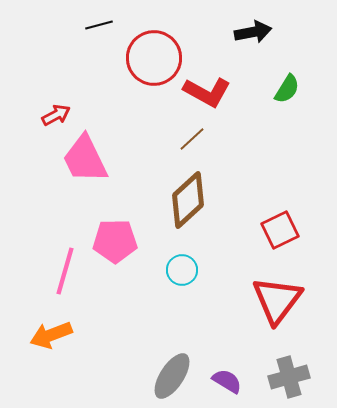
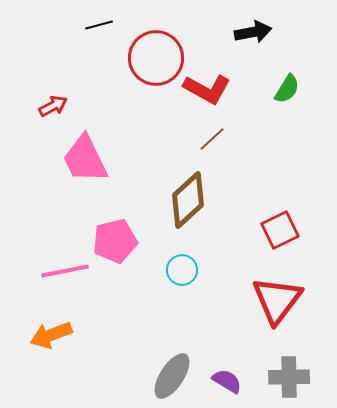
red circle: moved 2 px right
red L-shape: moved 3 px up
red arrow: moved 3 px left, 9 px up
brown line: moved 20 px right
pink pentagon: rotated 12 degrees counterclockwise
pink line: rotated 63 degrees clockwise
gray cross: rotated 15 degrees clockwise
